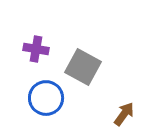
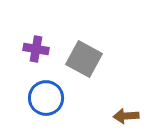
gray square: moved 1 px right, 8 px up
brown arrow: moved 2 px right, 2 px down; rotated 130 degrees counterclockwise
